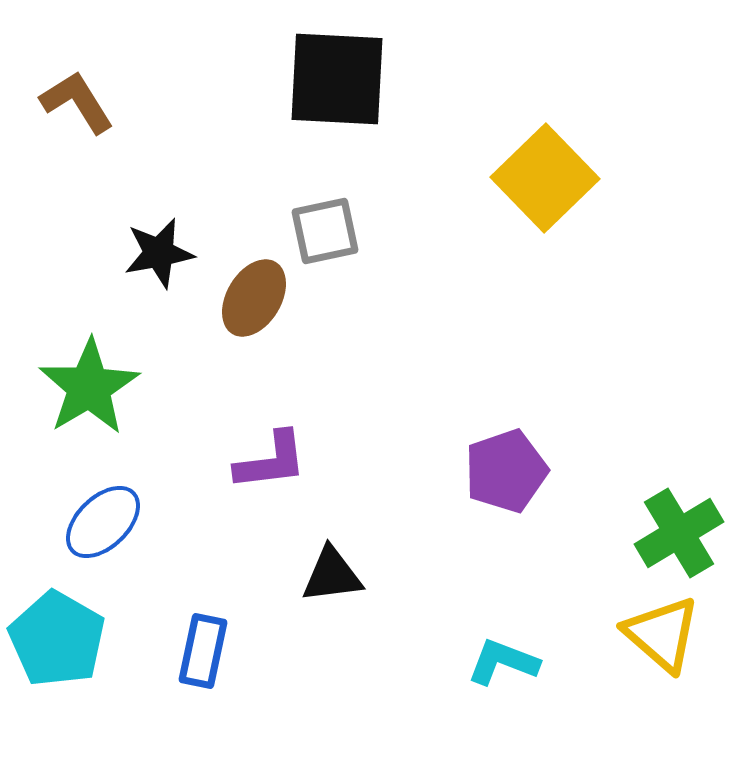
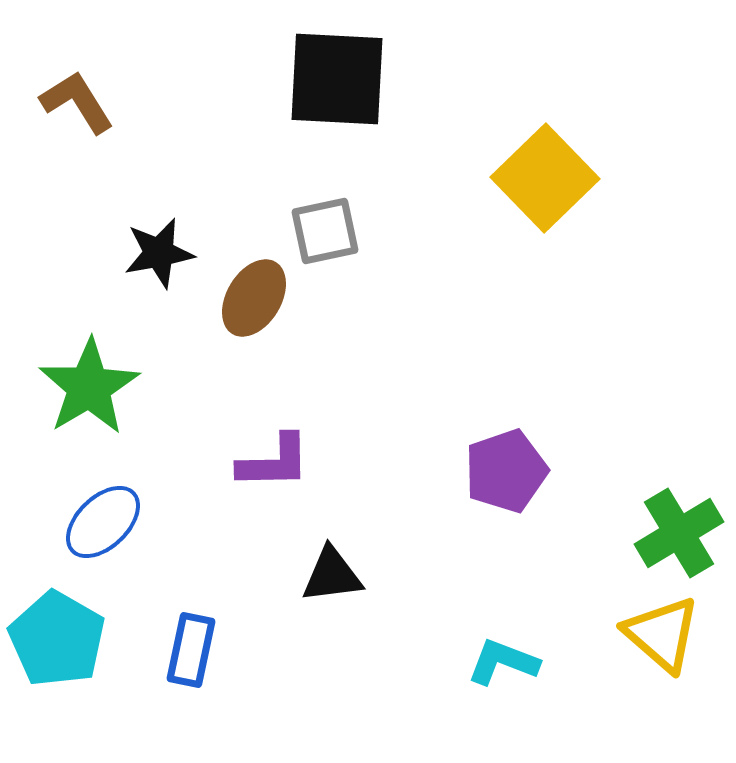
purple L-shape: moved 3 px right, 1 px down; rotated 6 degrees clockwise
blue rectangle: moved 12 px left, 1 px up
